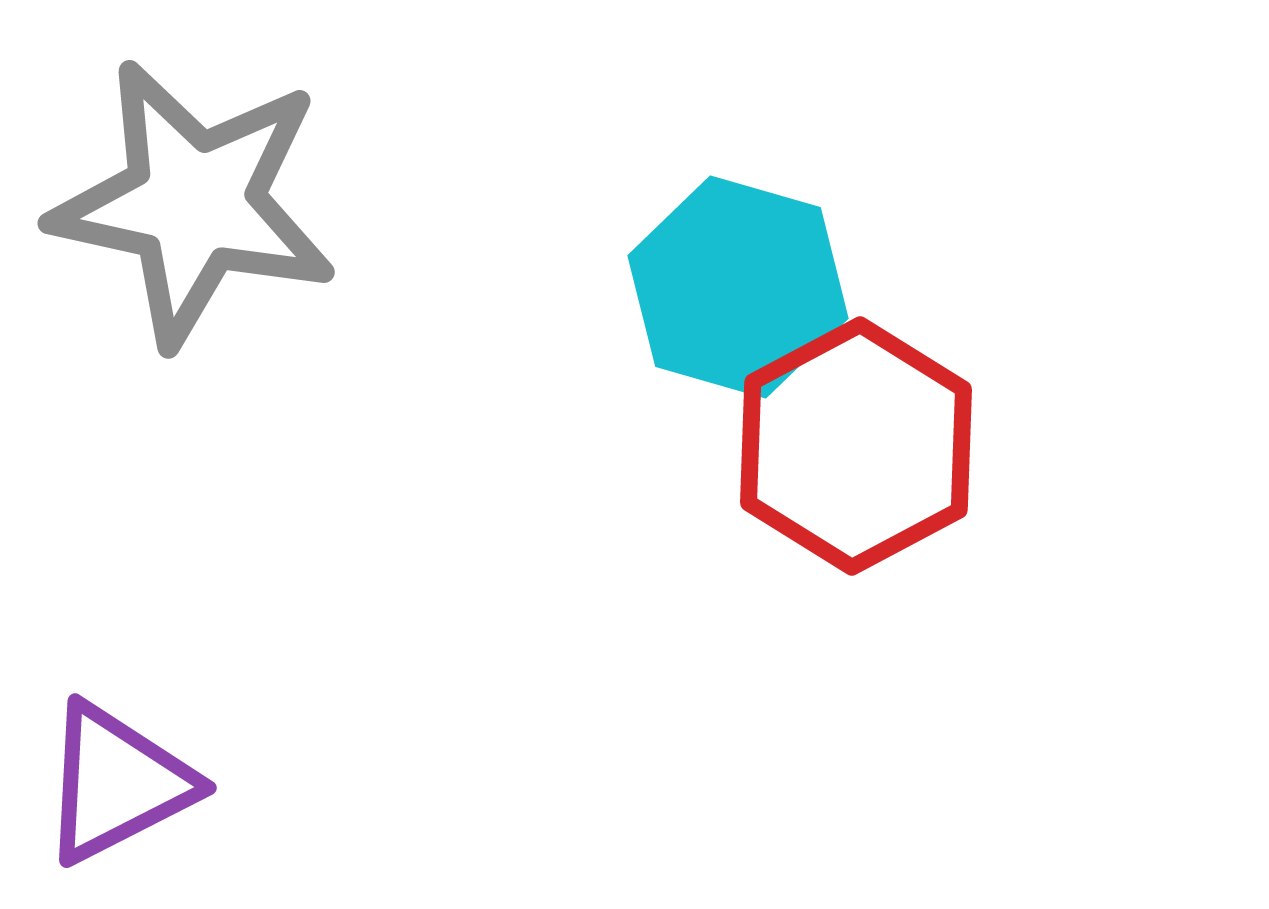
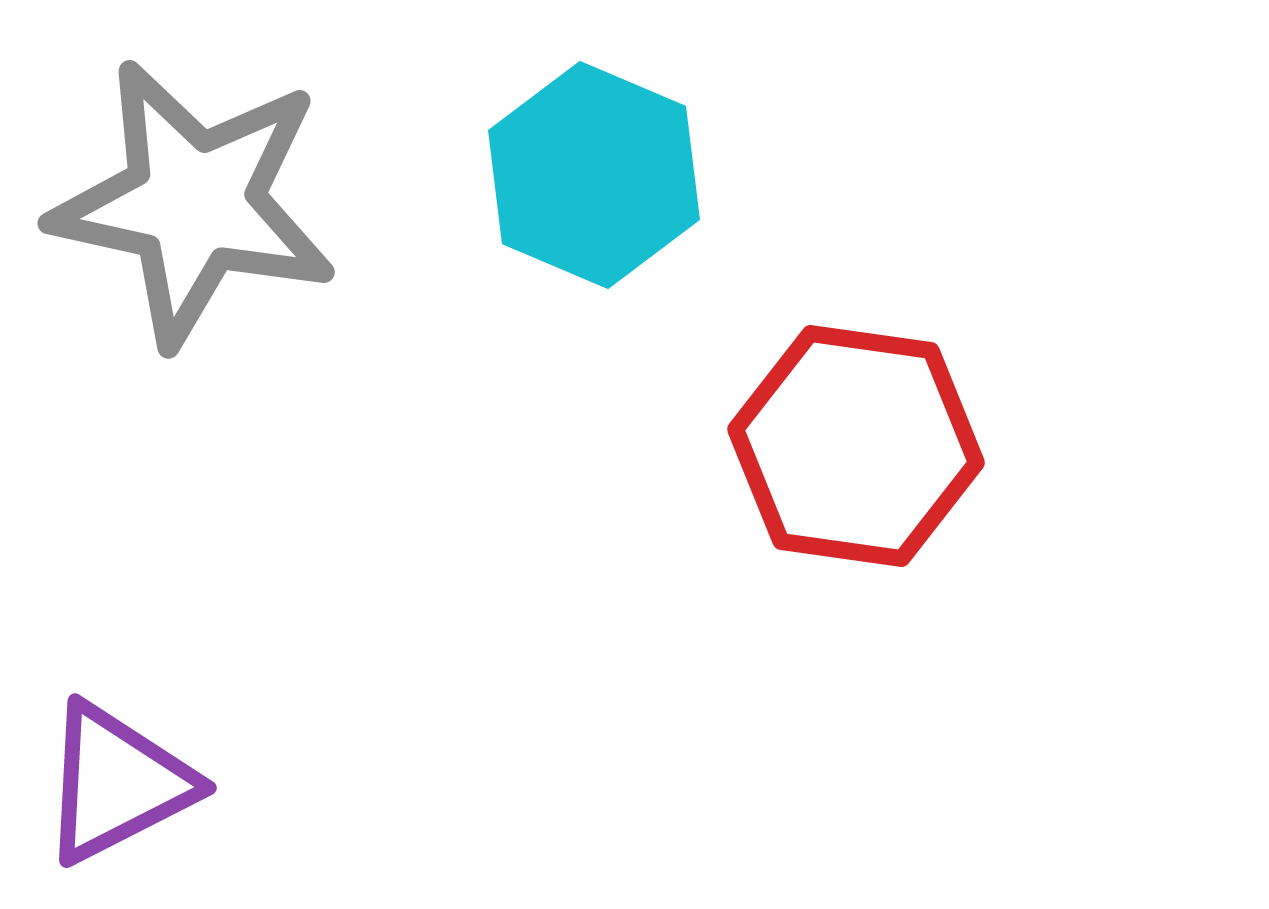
cyan hexagon: moved 144 px left, 112 px up; rotated 7 degrees clockwise
red hexagon: rotated 24 degrees counterclockwise
